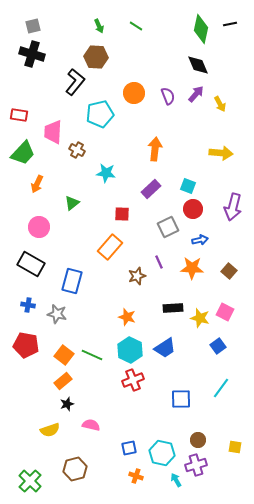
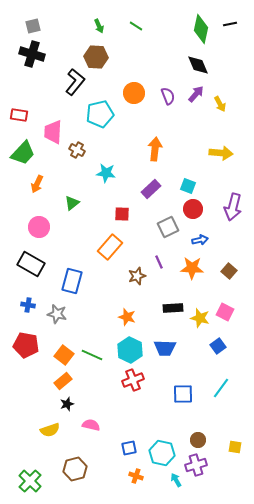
blue trapezoid at (165, 348): rotated 35 degrees clockwise
blue square at (181, 399): moved 2 px right, 5 px up
